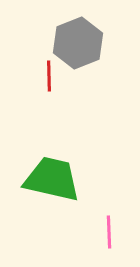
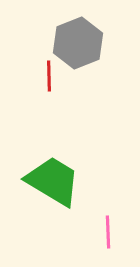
green trapezoid: moved 1 px right, 2 px down; rotated 18 degrees clockwise
pink line: moved 1 px left
